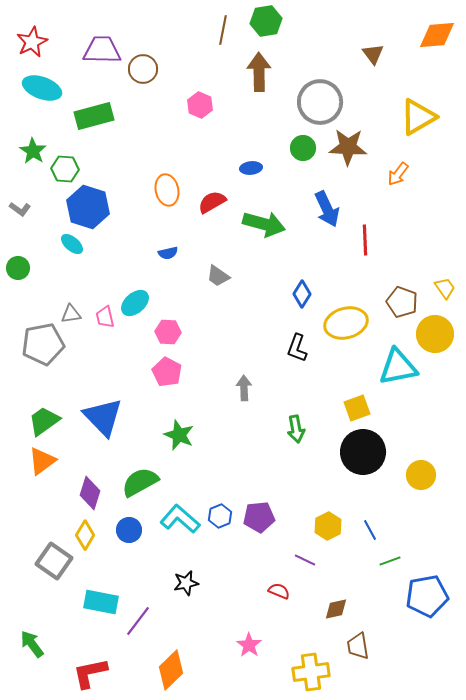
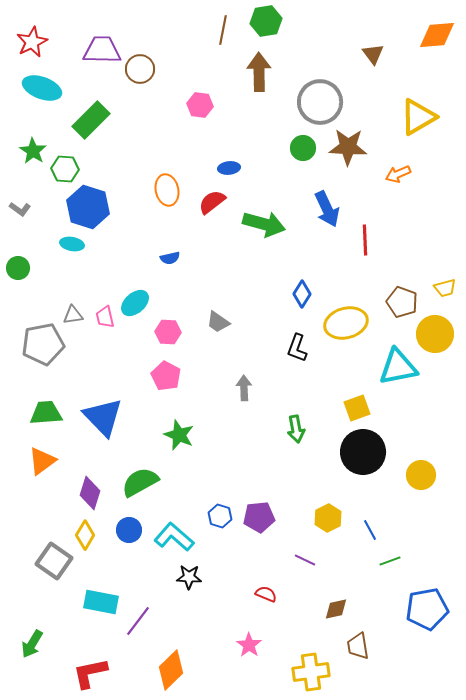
brown circle at (143, 69): moved 3 px left
pink hexagon at (200, 105): rotated 15 degrees counterclockwise
green rectangle at (94, 116): moved 3 px left, 4 px down; rotated 30 degrees counterclockwise
blue ellipse at (251, 168): moved 22 px left
orange arrow at (398, 174): rotated 30 degrees clockwise
red semicircle at (212, 202): rotated 8 degrees counterclockwise
cyan ellipse at (72, 244): rotated 30 degrees counterclockwise
blue semicircle at (168, 253): moved 2 px right, 5 px down
gray trapezoid at (218, 276): moved 46 px down
yellow trapezoid at (445, 288): rotated 110 degrees clockwise
gray triangle at (71, 314): moved 2 px right, 1 px down
pink pentagon at (167, 372): moved 1 px left, 4 px down
green trapezoid at (44, 421): moved 2 px right, 8 px up; rotated 32 degrees clockwise
blue hexagon at (220, 516): rotated 20 degrees counterclockwise
cyan L-shape at (180, 519): moved 6 px left, 18 px down
yellow hexagon at (328, 526): moved 8 px up
black star at (186, 583): moved 3 px right, 6 px up; rotated 15 degrees clockwise
red semicircle at (279, 591): moved 13 px left, 3 px down
blue pentagon at (427, 596): moved 13 px down
green arrow at (32, 644): rotated 112 degrees counterclockwise
